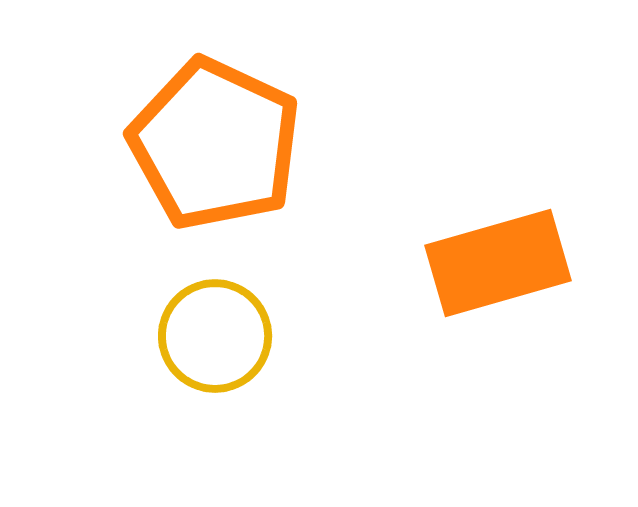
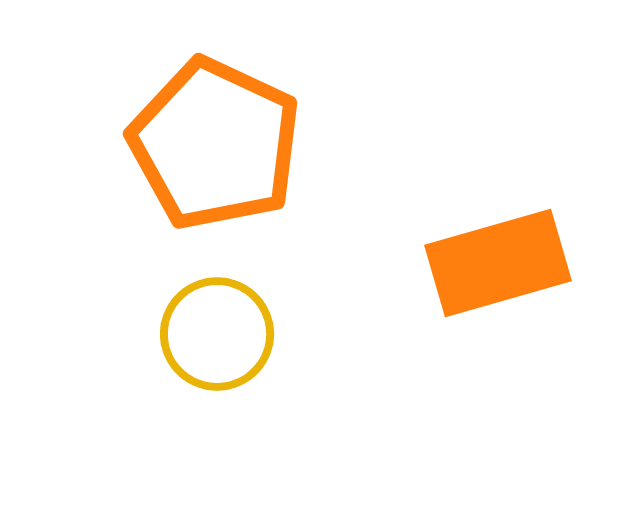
yellow circle: moved 2 px right, 2 px up
